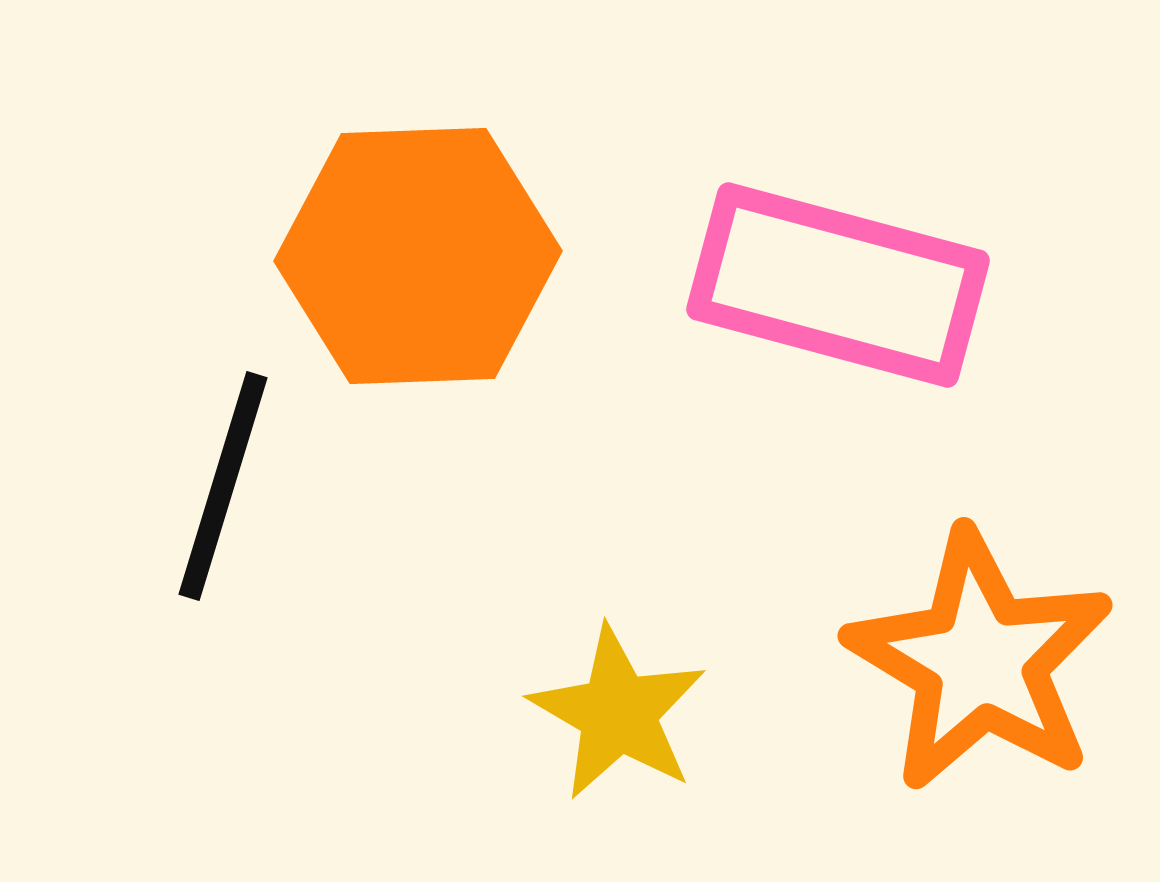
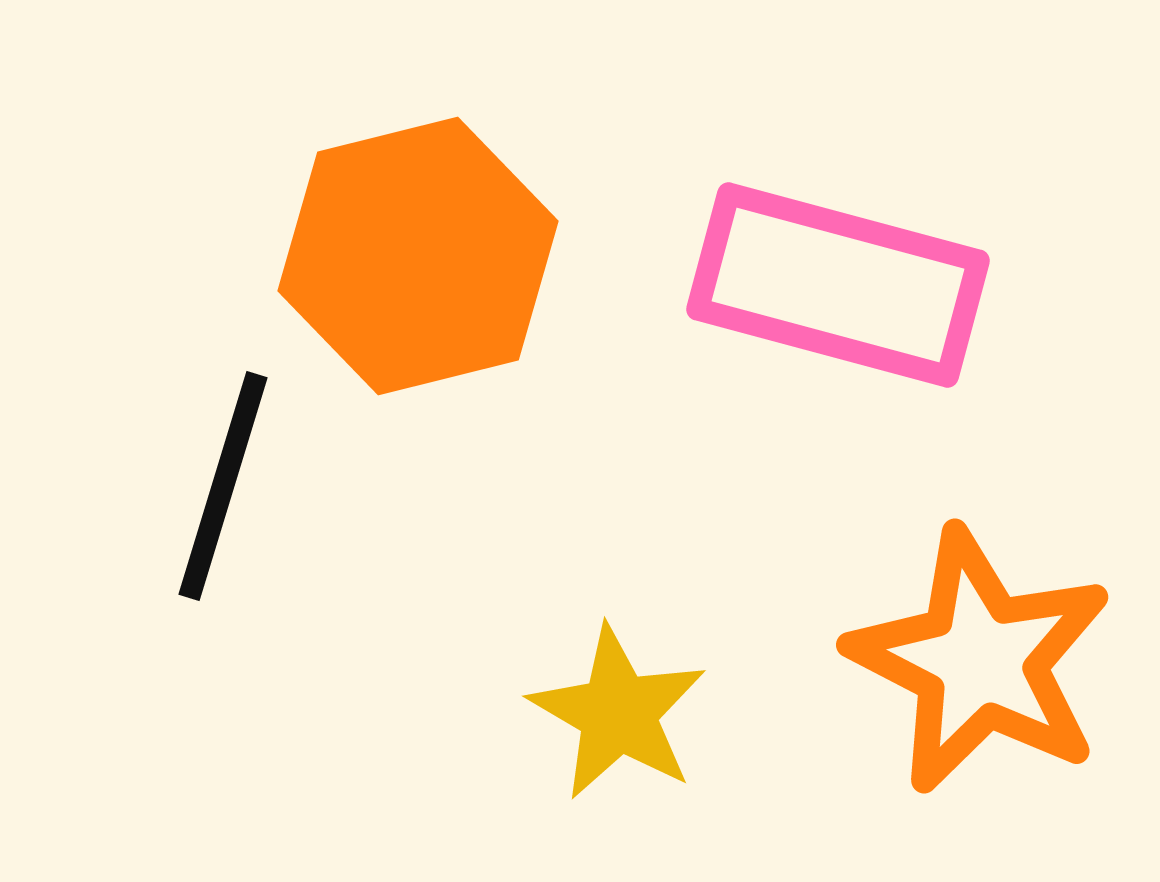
orange hexagon: rotated 12 degrees counterclockwise
orange star: rotated 4 degrees counterclockwise
